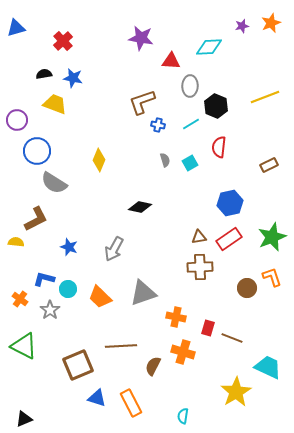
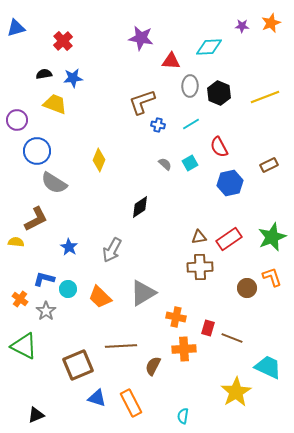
purple star at (242, 26): rotated 16 degrees clockwise
blue star at (73, 78): rotated 18 degrees counterclockwise
black hexagon at (216, 106): moved 3 px right, 13 px up
red semicircle at (219, 147): rotated 35 degrees counterclockwise
gray semicircle at (165, 160): moved 4 px down; rotated 32 degrees counterclockwise
blue hexagon at (230, 203): moved 20 px up
black diamond at (140, 207): rotated 45 degrees counterclockwise
blue star at (69, 247): rotated 12 degrees clockwise
gray arrow at (114, 249): moved 2 px left, 1 px down
gray triangle at (143, 293): rotated 12 degrees counterclockwise
gray star at (50, 310): moved 4 px left, 1 px down
orange cross at (183, 352): moved 1 px right, 3 px up; rotated 20 degrees counterclockwise
black triangle at (24, 419): moved 12 px right, 4 px up
